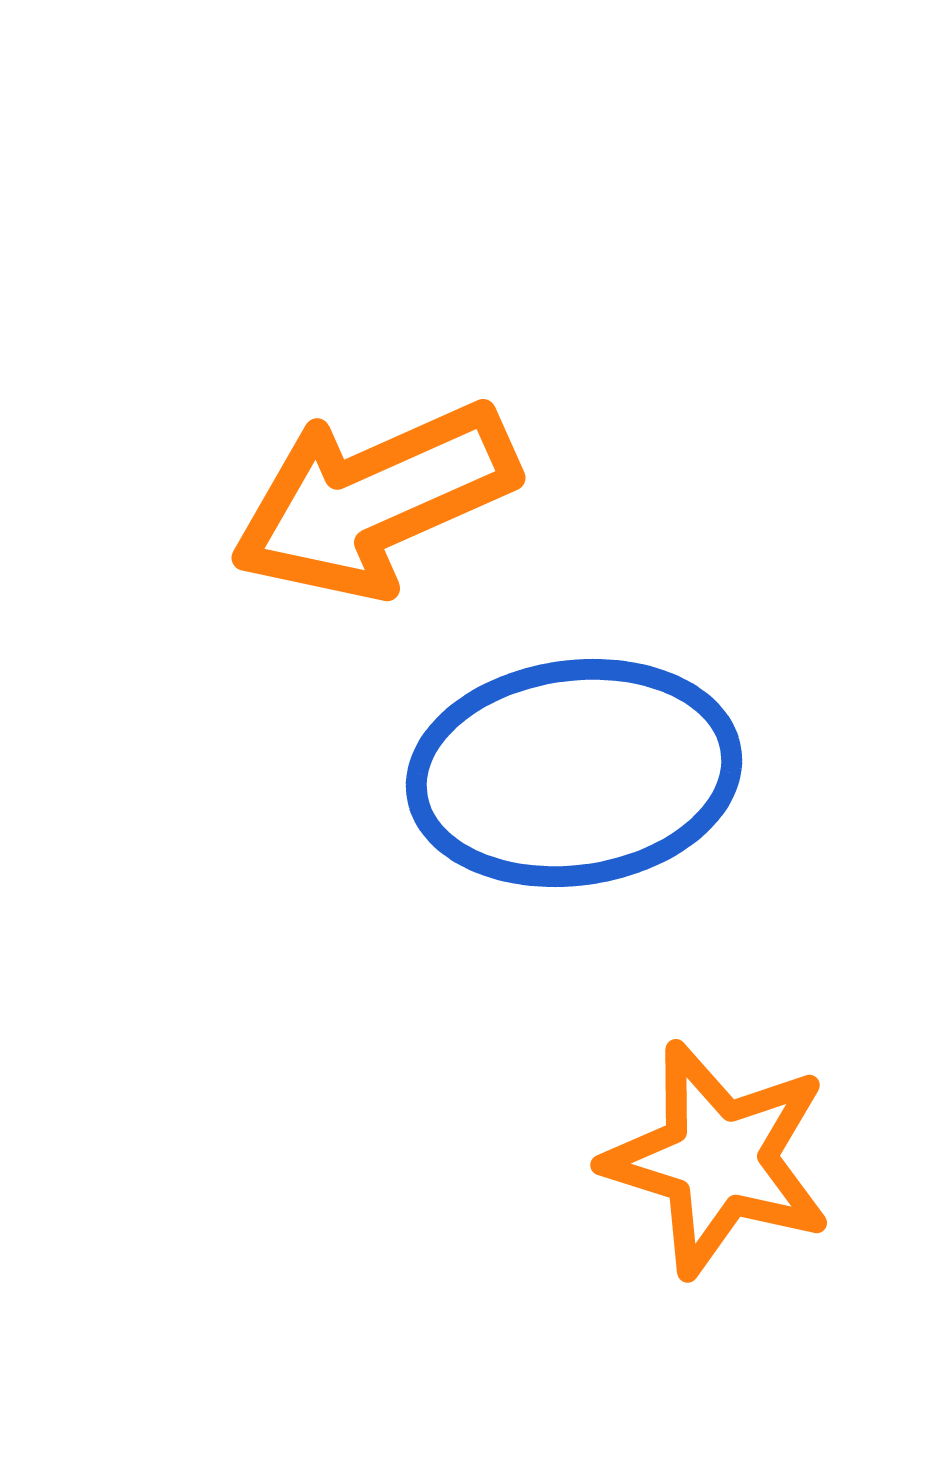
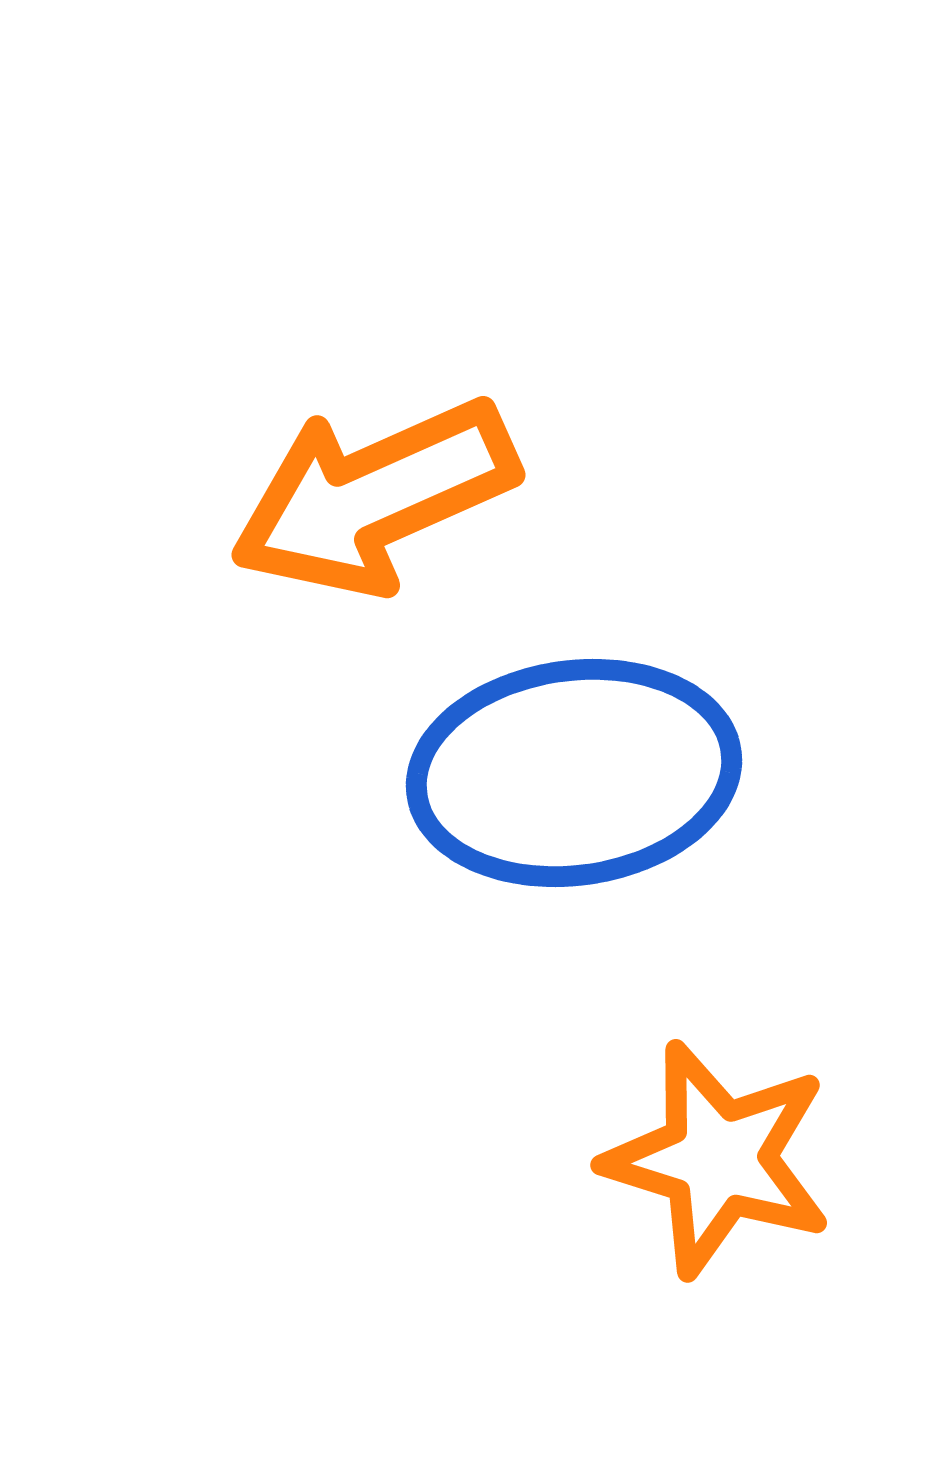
orange arrow: moved 3 px up
